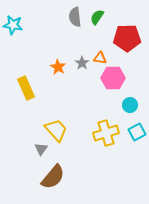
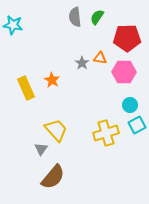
orange star: moved 6 px left, 13 px down
pink hexagon: moved 11 px right, 6 px up
cyan square: moved 7 px up
